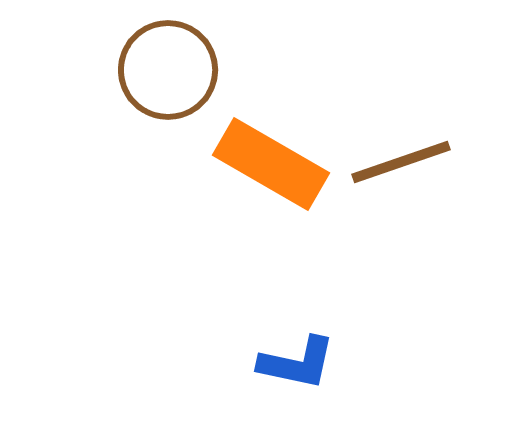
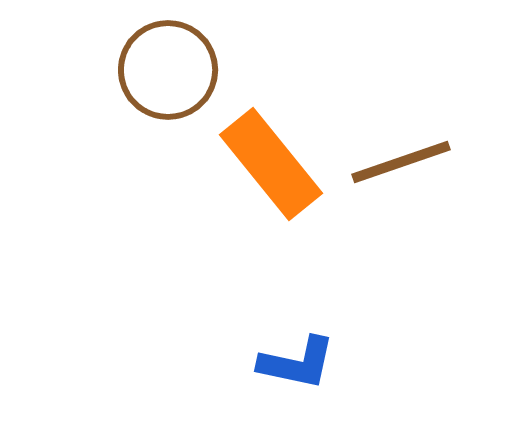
orange rectangle: rotated 21 degrees clockwise
